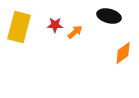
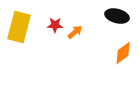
black ellipse: moved 8 px right
